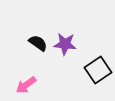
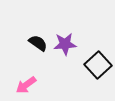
purple star: rotated 10 degrees counterclockwise
black square: moved 5 px up; rotated 8 degrees counterclockwise
